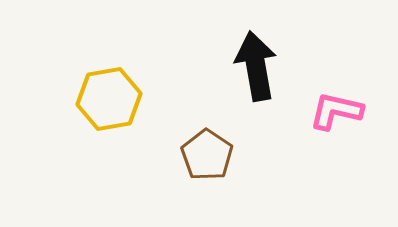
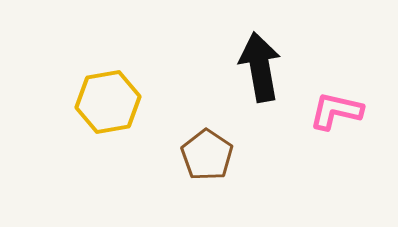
black arrow: moved 4 px right, 1 px down
yellow hexagon: moved 1 px left, 3 px down
